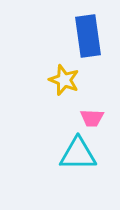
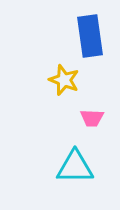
blue rectangle: moved 2 px right
cyan triangle: moved 3 px left, 13 px down
